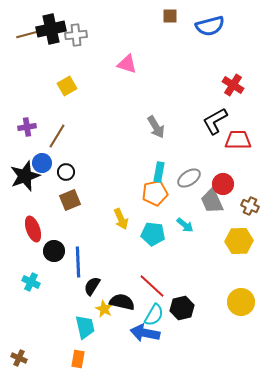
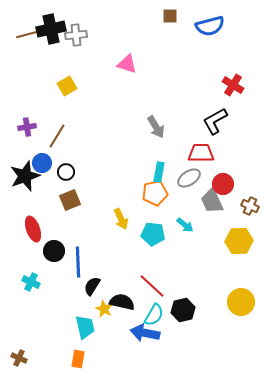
red trapezoid at (238, 140): moved 37 px left, 13 px down
black hexagon at (182, 308): moved 1 px right, 2 px down
